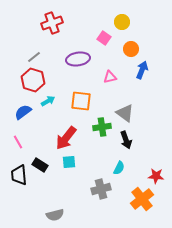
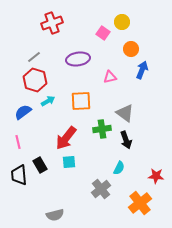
pink square: moved 1 px left, 5 px up
red hexagon: moved 2 px right
orange square: rotated 10 degrees counterclockwise
green cross: moved 2 px down
pink line: rotated 16 degrees clockwise
black rectangle: rotated 28 degrees clockwise
gray cross: rotated 24 degrees counterclockwise
orange cross: moved 2 px left, 4 px down
